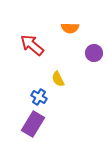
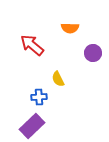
purple circle: moved 1 px left
blue cross: rotated 35 degrees counterclockwise
purple rectangle: moved 1 px left, 2 px down; rotated 15 degrees clockwise
